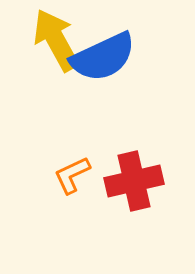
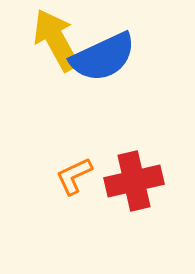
orange L-shape: moved 2 px right, 1 px down
